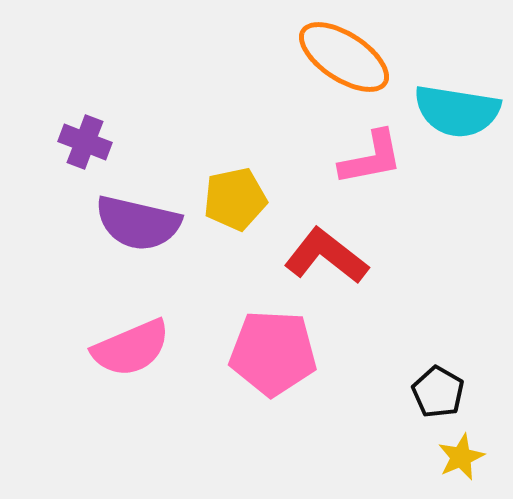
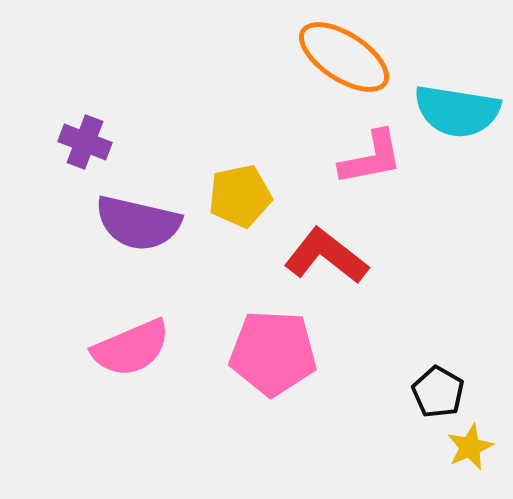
yellow pentagon: moved 5 px right, 3 px up
yellow star: moved 9 px right, 10 px up
